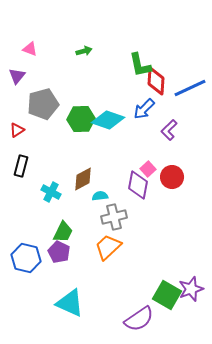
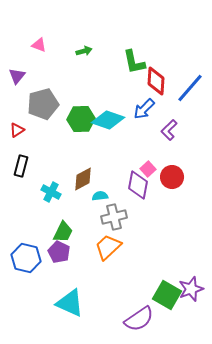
pink triangle: moved 9 px right, 4 px up
green L-shape: moved 6 px left, 3 px up
blue line: rotated 24 degrees counterclockwise
